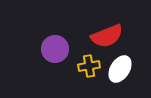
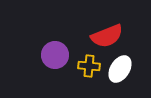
purple circle: moved 6 px down
yellow cross: rotated 15 degrees clockwise
